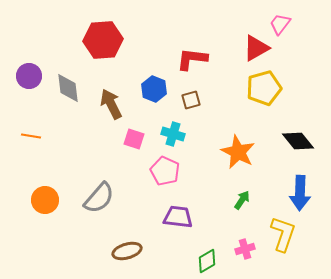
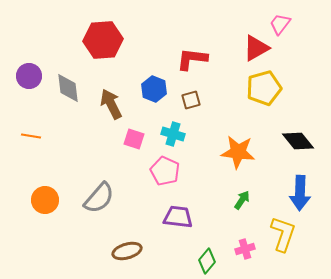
orange star: rotated 20 degrees counterclockwise
green diamond: rotated 20 degrees counterclockwise
